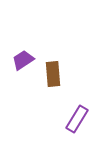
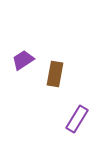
brown rectangle: moved 2 px right; rotated 15 degrees clockwise
